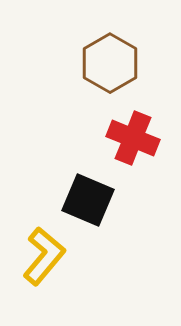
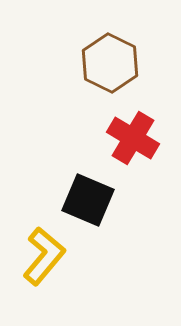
brown hexagon: rotated 4 degrees counterclockwise
red cross: rotated 9 degrees clockwise
